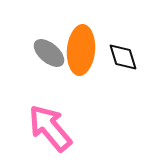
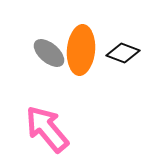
black diamond: moved 4 px up; rotated 52 degrees counterclockwise
pink arrow: moved 3 px left, 1 px down
